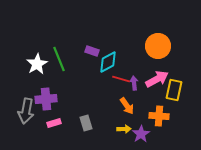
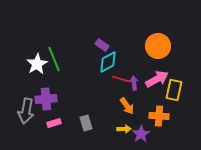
purple rectangle: moved 10 px right, 6 px up; rotated 16 degrees clockwise
green line: moved 5 px left
